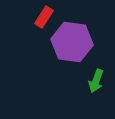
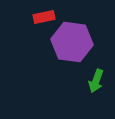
red rectangle: rotated 45 degrees clockwise
